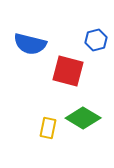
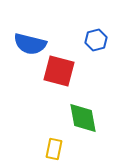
red square: moved 9 px left
green diamond: rotated 48 degrees clockwise
yellow rectangle: moved 6 px right, 21 px down
